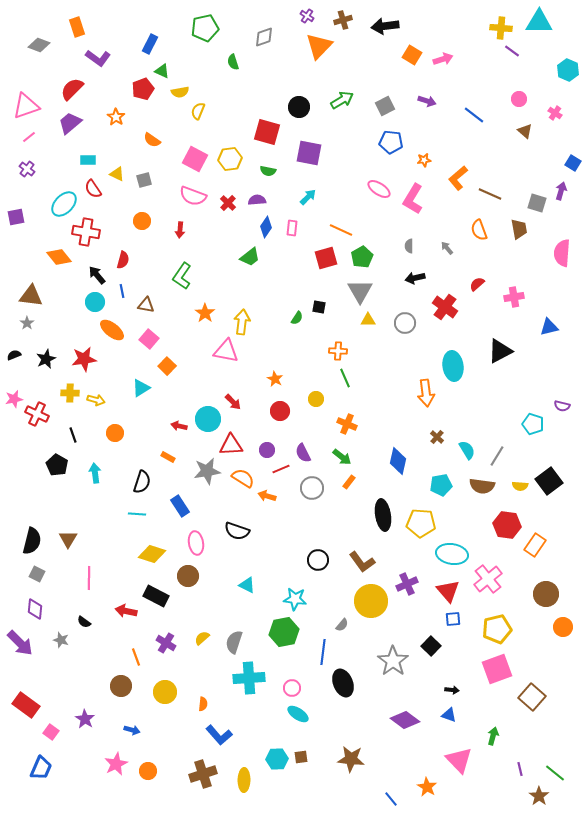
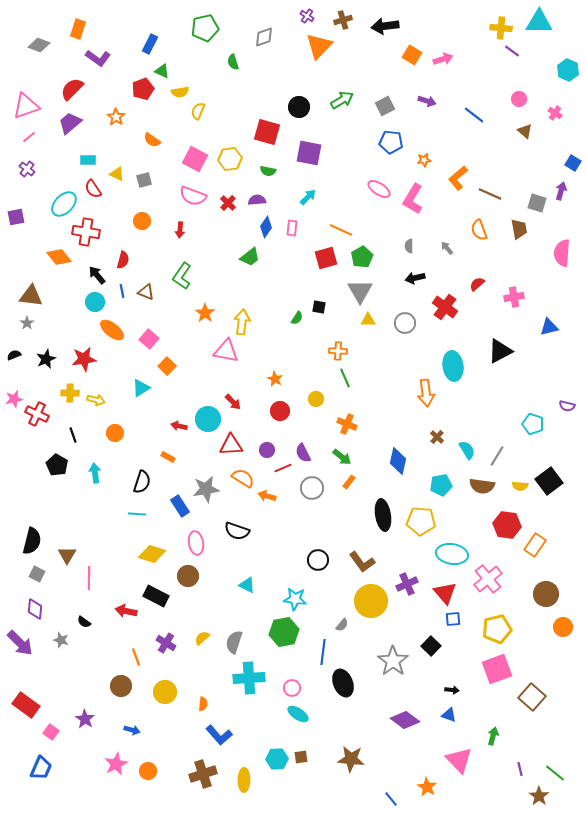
orange rectangle at (77, 27): moved 1 px right, 2 px down; rotated 36 degrees clockwise
brown triangle at (146, 305): moved 13 px up; rotated 12 degrees clockwise
purple semicircle at (562, 406): moved 5 px right
red line at (281, 469): moved 2 px right, 1 px up
gray star at (207, 471): moved 1 px left, 18 px down
yellow pentagon at (421, 523): moved 2 px up
brown triangle at (68, 539): moved 1 px left, 16 px down
red triangle at (448, 591): moved 3 px left, 2 px down
